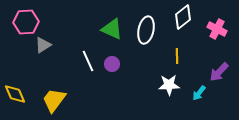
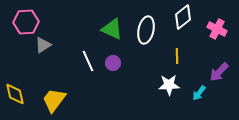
purple circle: moved 1 px right, 1 px up
yellow diamond: rotated 10 degrees clockwise
